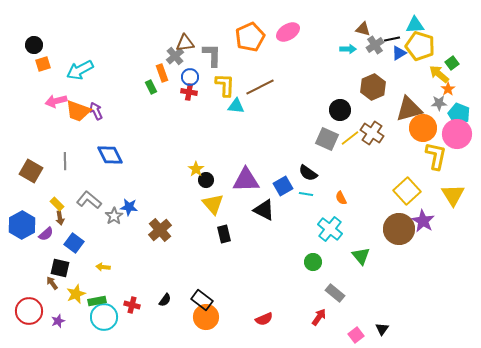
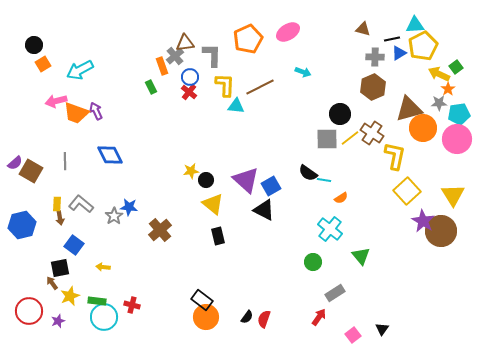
orange pentagon at (250, 37): moved 2 px left, 2 px down
gray cross at (375, 45): moved 12 px down; rotated 36 degrees clockwise
yellow pentagon at (420, 46): moved 3 px right; rotated 28 degrees clockwise
cyan arrow at (348, 49): moved 45 px left, 23 px down; rotated 21 degrees clockwise
green square at (452, 63): moved 4 px right, 4 px down
orange square at (43, 64): rotated 14 degrees counterclockwise
orange rectangle at (162, 73): moved 7 px up
yellow arrow at (439, 74): rotated 15 degrees counterclockwise
red cross at (189, 92): rotated 28 degrees clockwise
black circle at (340, 110): moved 4 px down
orange trapezoid at (78, 111): moved 2 px left, 2 px down
cyan pentagon at (459, 114): rotated 30 degrees counterclockwise
pink circle at (457, 134): moved 5 px down
gray square at (327, 139): rotated 25 degrees counterclockwise
yellow L-shape at (436, 156): moved 41 px left
yellow star at (196, 169): moved 5 px left, 2 px down; rotated 28 degrees clockwise
purple triangle at (246, 180): rotated 44 degrees clockwise
blue square at (283, 186): moved 12 px left
cyan line at (306, 194): moved 18 px right, 14 px up
orange semicircle at (341, 198): rotated 96 degrees counterclockwise
gray L-shape at (89, 200): moved 8 px left, 4 px down
yellow rectangle at (57, 204): rotated 48 degrees clockwise
yellow triangle at (213, 204): rotated 10 degrees counterclockwise
blue hexagon at (22, 225): rotated 16 degrees clockwise
brown circle at (399, 229): moved 42 px right, 2 px down
purple semicircle at (46, 234): moved 31 px left, 71 px up
black rectangle at (224, 234): moved 6 px left, 2 px down
blue square at (74, 243): moved 2 px down
black square at (60, 268): rotated 24 degrees counterclockwise
gray rectangle at (335, 293): rotated 72 degrees counterclockwise
yellow star at (76, 294): moved 6 px left, 2 px down
black semicircle at (165, 300): moved 82 px right, 17 px down
green rectangle at (97, 301): rotated 18 degrees clockwise
red semicircle at (264, 319): rotated 132 degrees clockwise
pink square at (356, 335): moved 3 px left
